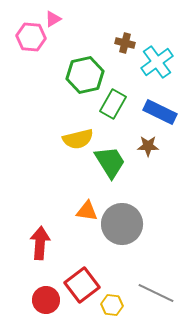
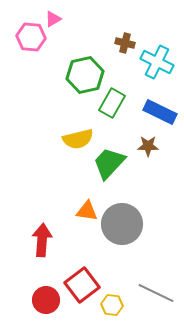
cyan cross: rotated 28 degrees counterclockwise
green rectangle: moved 1 px left, 1 px up
green trapezoid: moved 1 px left, 1 px down; rotated 105 degrees counterclockwise
red arrow: moved 2 px right, 3 px up
